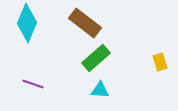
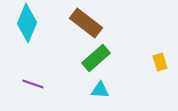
brown rectangle: moved 1 px right
